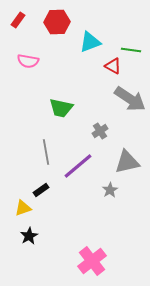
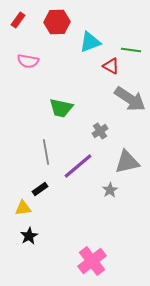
red triangle: moved 2 px left
black rectangle: moved 1 px left, 1 px up
yellow triangle: rotated 12 degrees clockwise
